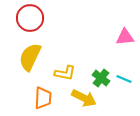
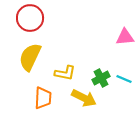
green cross: rotated 24 degrees clockwise
